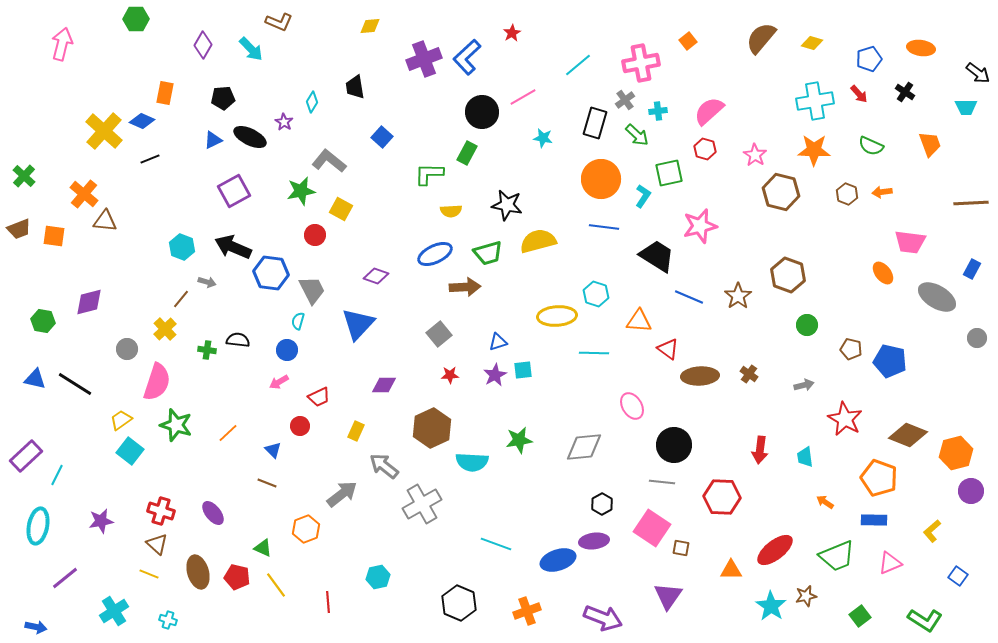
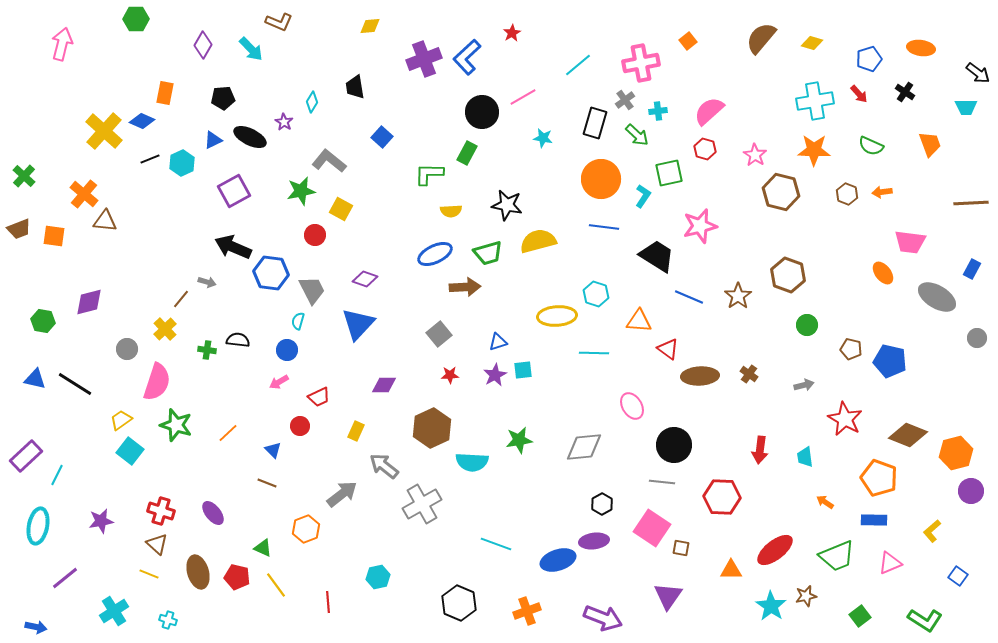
cyan hexagon at (182, 247): moved 84 px up; rotated 15 degrees clockwise
purple diamond at (376, 276): moved 11 px left, 3 px down
